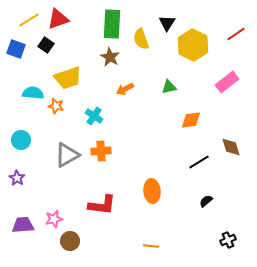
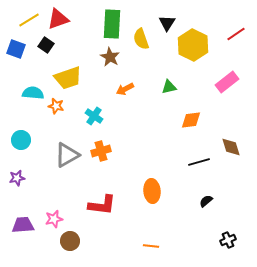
orange cross: rotated 12 degrees counterclockwise
black line: rotated 15 degrees clockwise
purple star: rotated 28 degrees clockwise
